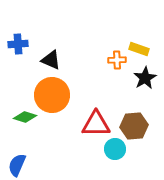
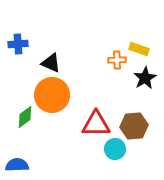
black triangle: moved 3 px down
green diamond: rotated 55 degrees counterclockwise
blue semicircle: rotated 65 degrees clockwise
